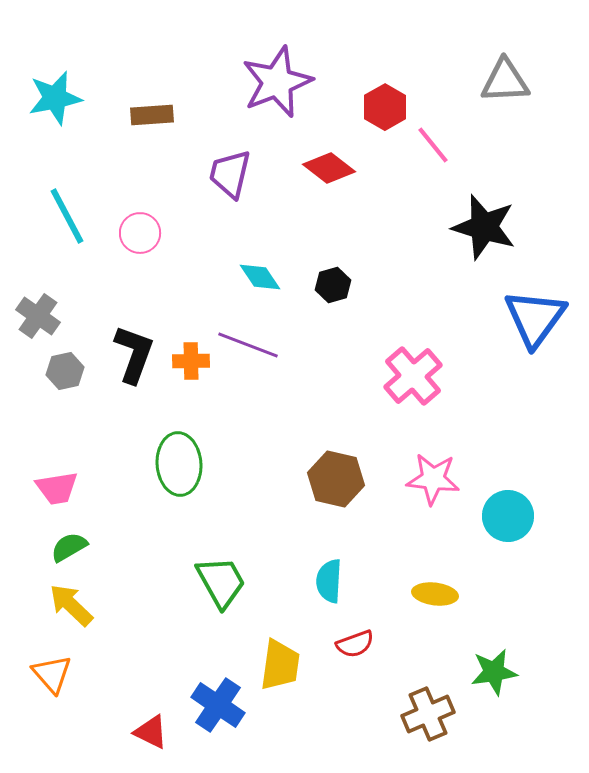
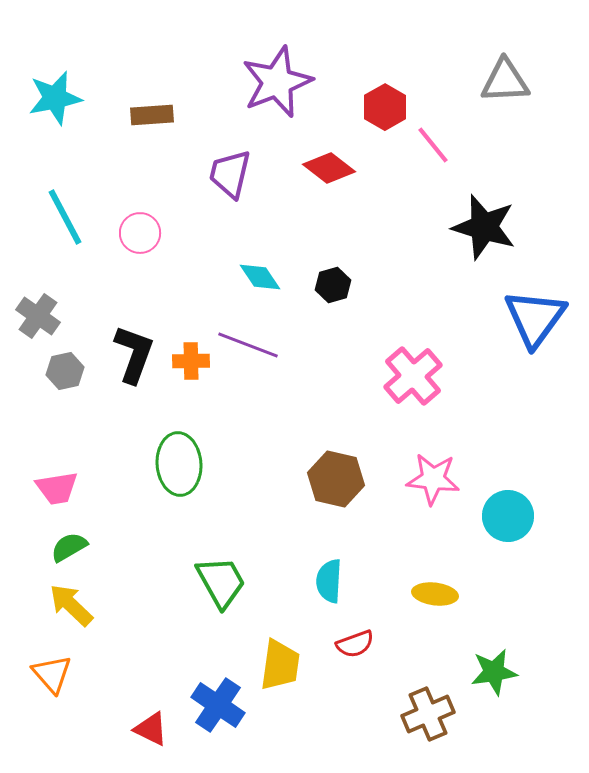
cyan line: moved 2 px left, 1 px down
red triangle: moved 3 px up
